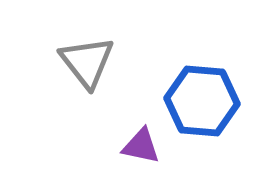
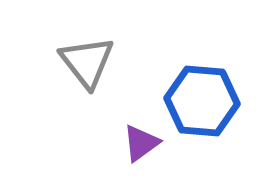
purple triangle: moved 3 px up; rotated 48 degrees counterclockwise
